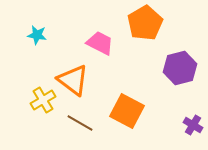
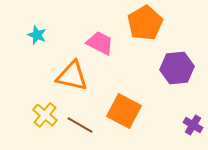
cyan star: rotated 12 degrees clockwise
purple hexagon: moved 3 px left; rotated 8 degrees clockwise
orange triangle: moved 1 px left, 4 px up; rotated 24 degrees counterclockwise
yellow cross: moved 2 px right, 15 px down; rotated 20 degrees counterclockwise
orange square: moved 3 px left
brown line: moved 2 px down
